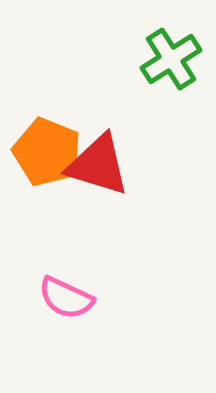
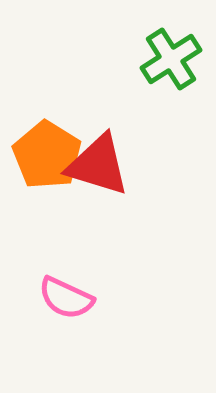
orange pentagon: moved 3 px down; rotated 10 degrees clockwise
